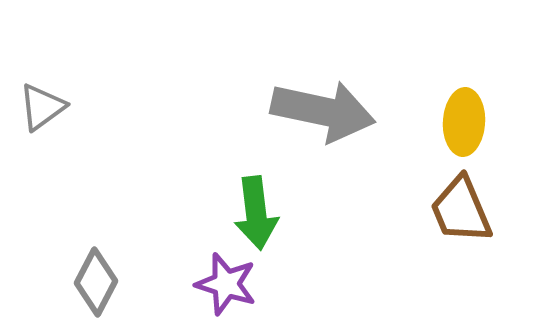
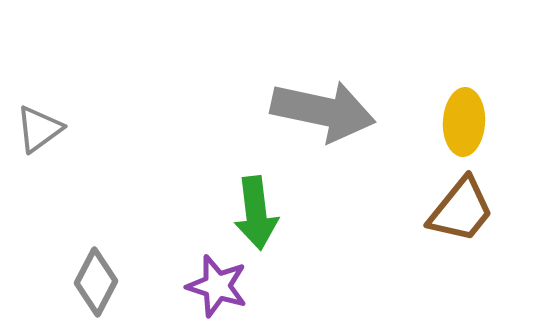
gray triangle: moved 3 px left, 22 px down
brown trapezoid: rotated 118 degrees counterclockwise
purple star: moved 9 px left, 2 px down
